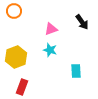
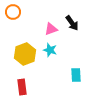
orange circle: moved 1 px left, 1 px down
black arrow: moved 10 px left, 1 px down
yellow hexagon: moved 9 px right, 3 px up
cyan rectangle: moved 4 px down
red rectangle: rotated 28 degrees counterclockwise
